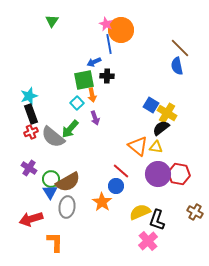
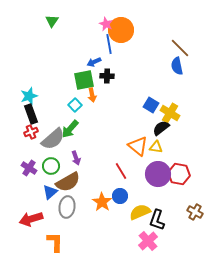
cyan square: moved 2 px left, 2 px down
yellow cross: moved 3 px right
purple arrow: moved 19 px left, 40 px down
gray semicircle: moved 2 px down; rotated 80 degrees counterclockwise
red line: rotated 18 degrees clockwise
green circle: moved 13 px up
blue circle: moved 4 px right, 10 px down
blue triangle: rotated 21 degrees clockwise
